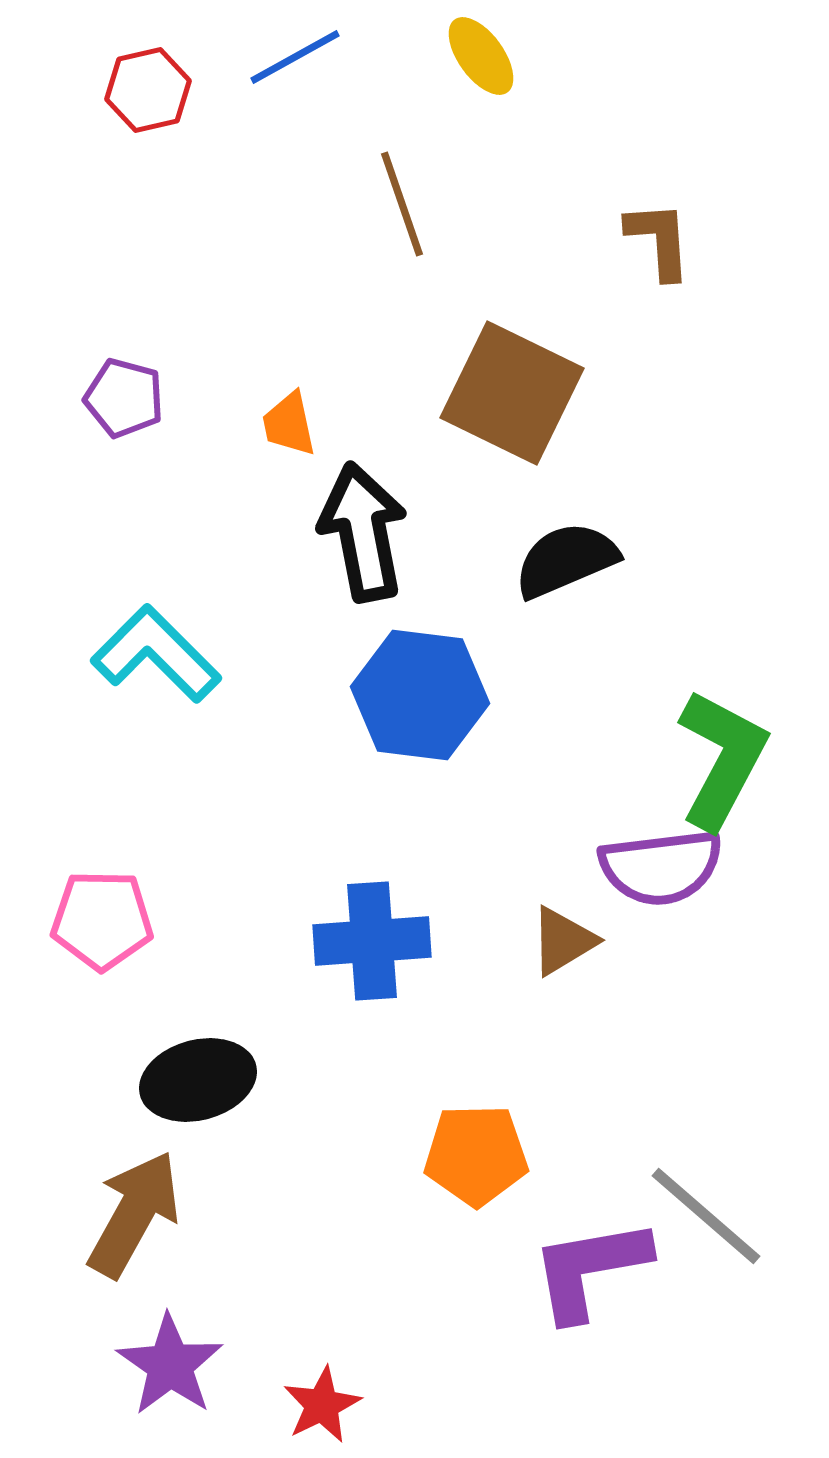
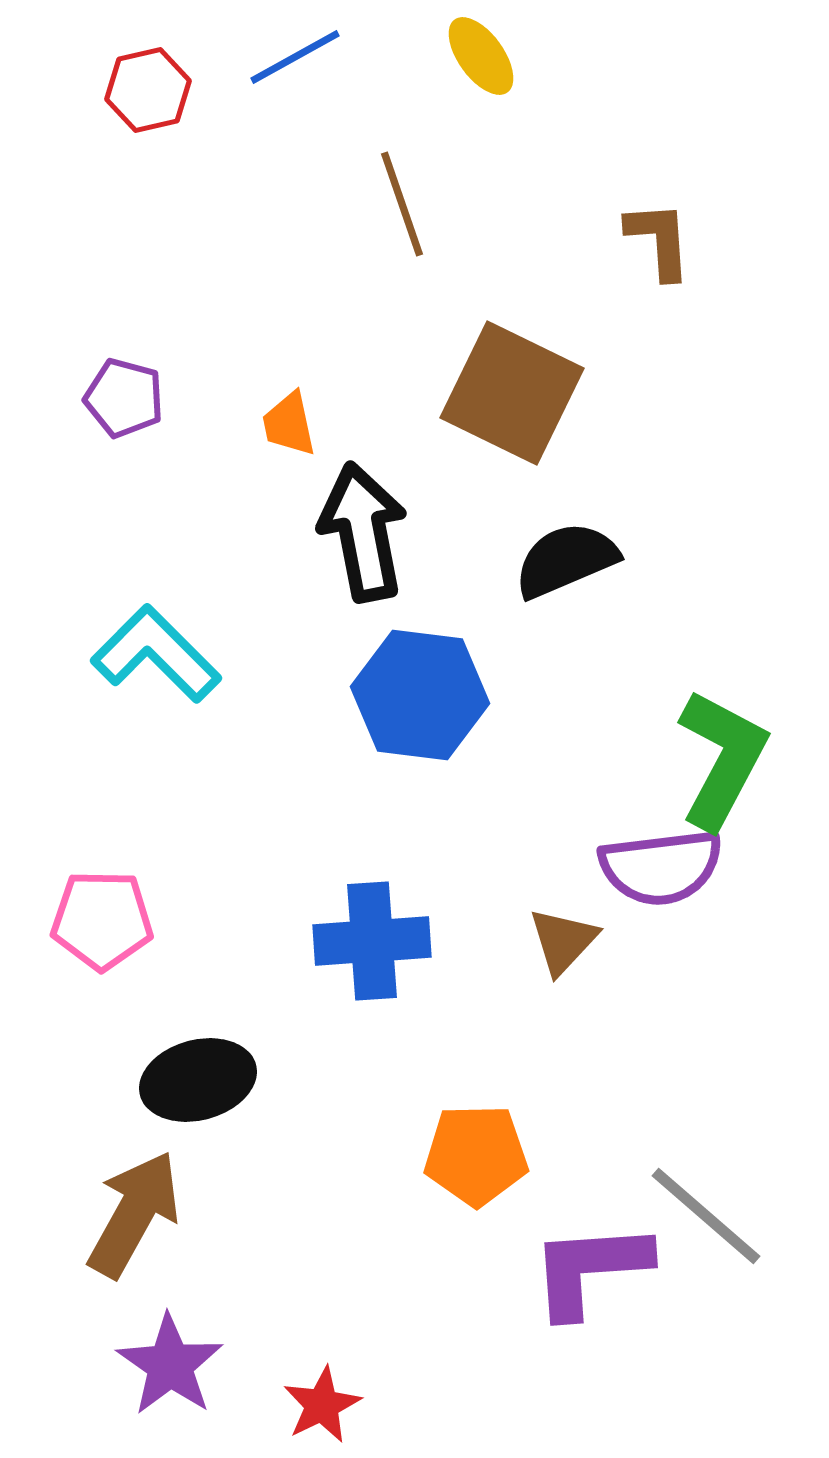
brown triangle: rotated 16 degrees counterclockwise
purple L-shape: rotated 6 degrees clockwise
